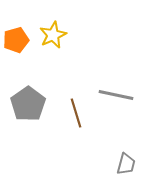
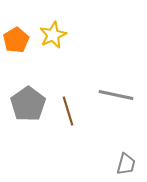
orange pentagon: rotated 15 degrees counterclockwise
brown line: moved 8 px left, 2 px up
